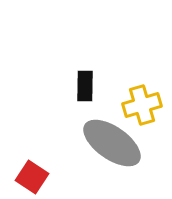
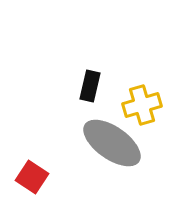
black rectangle: moved 5 px right; rotated 12 degrees clockwise
